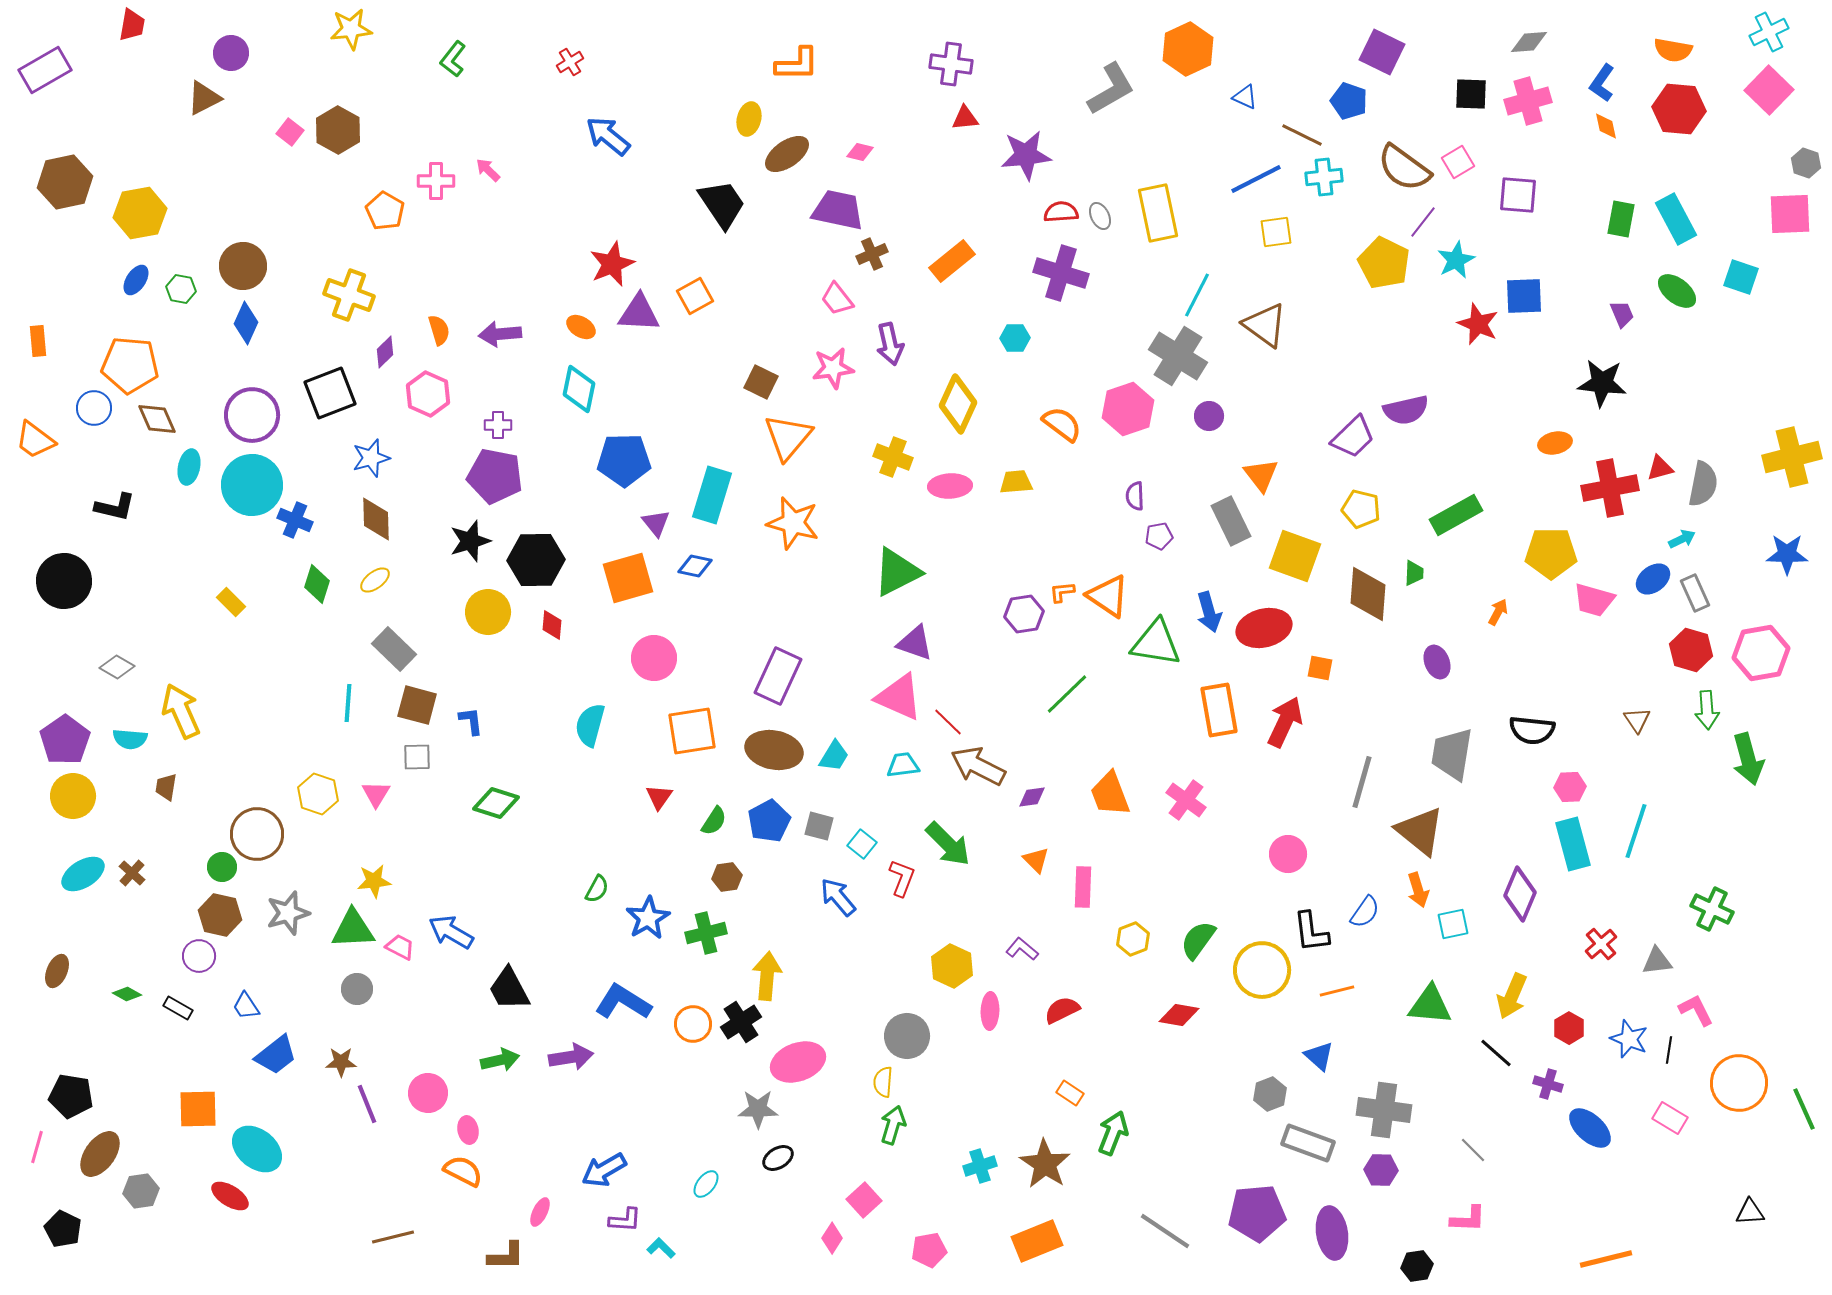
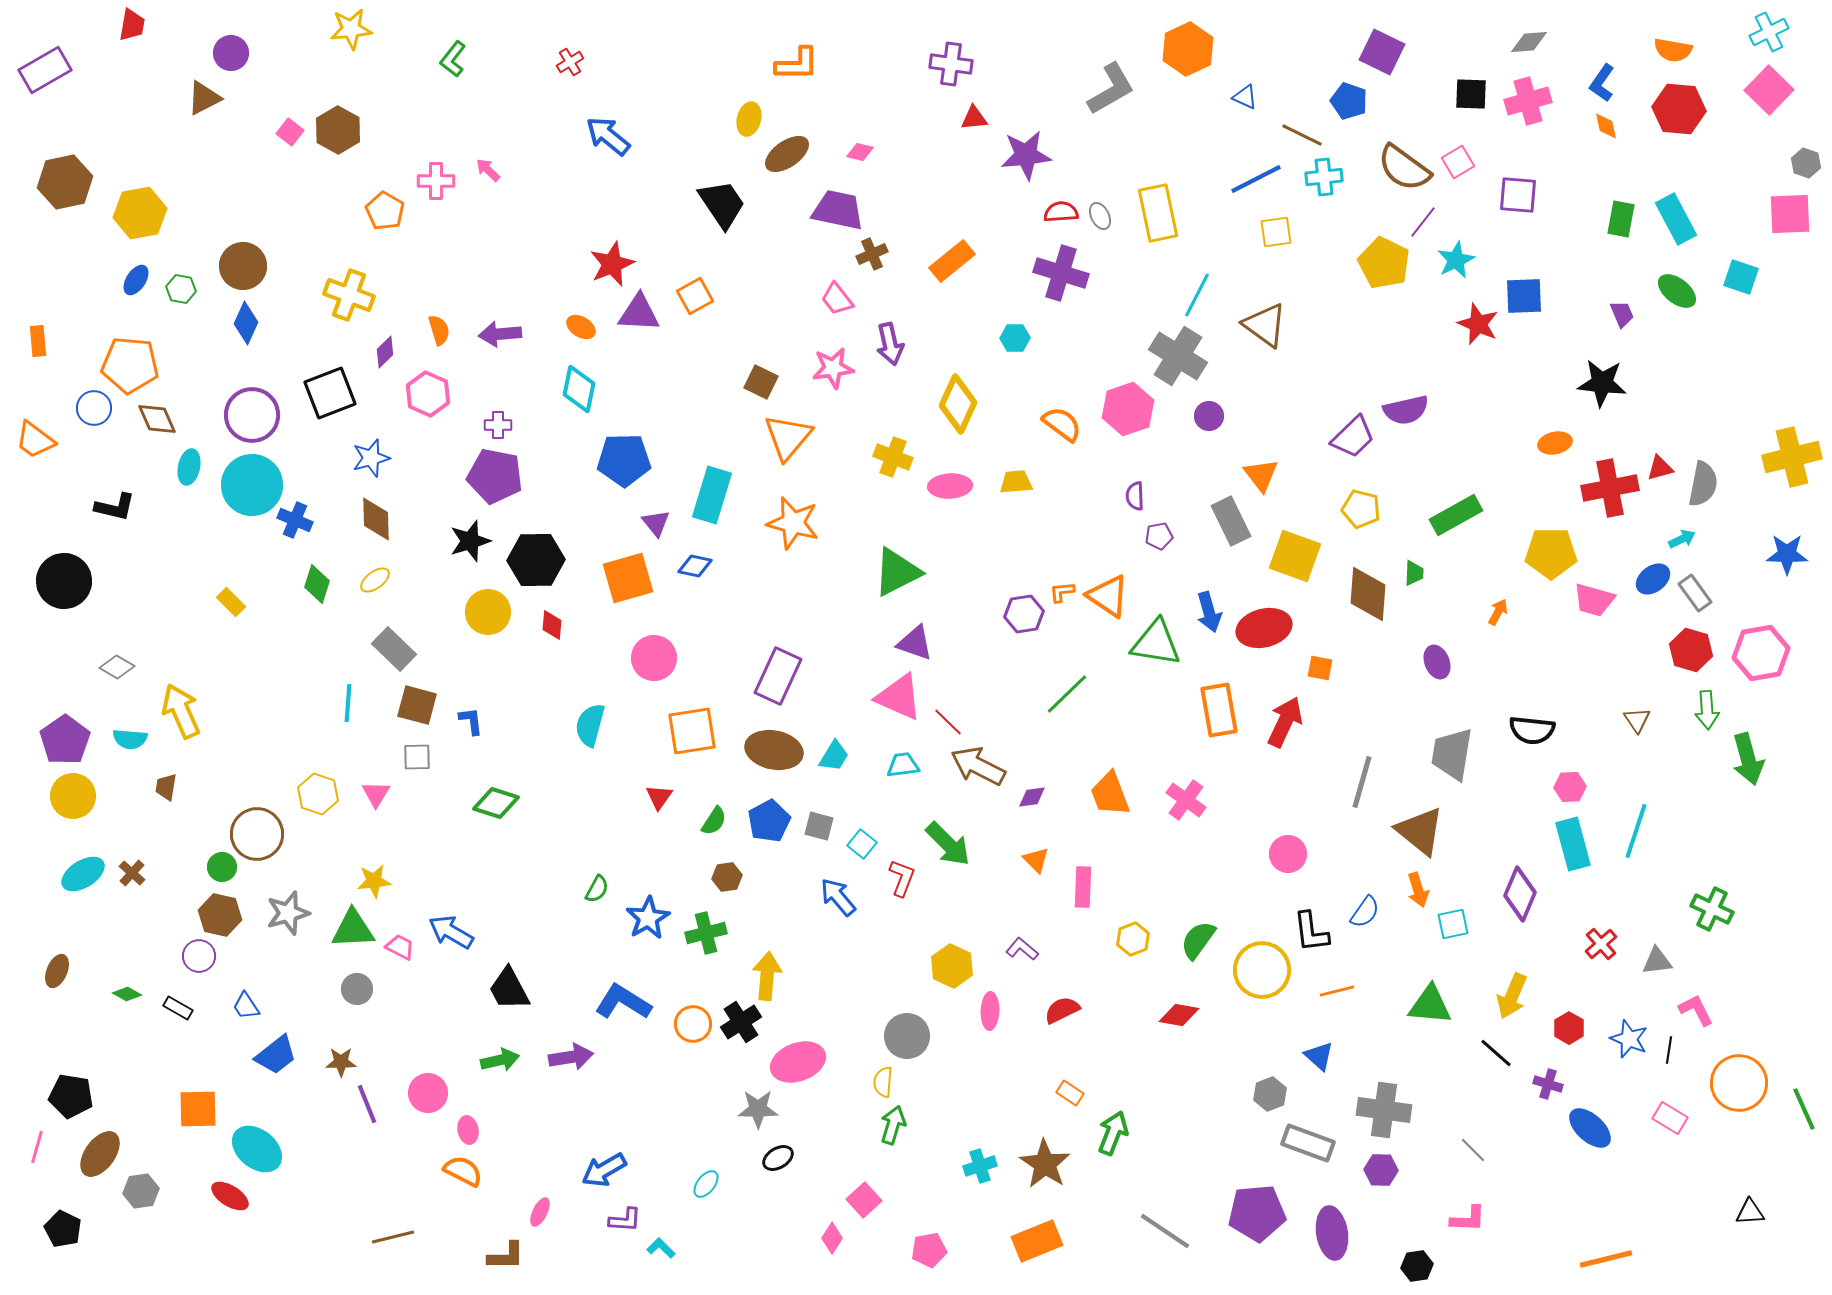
red triangle at (965, 118): moved 9 px right
gray rectangle at (1695, 593): rotated 12 degrees counterclockwise
